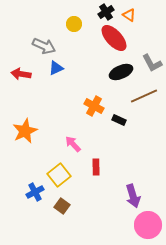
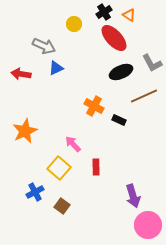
black cross: moved 2 px left
yellow square: moved 7 px up; rotated 10 degrees counterclockwise
